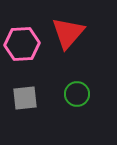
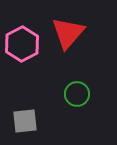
pink hexagon: rotated 24 degrees counterclockwise
gray square: moved 23 px down
